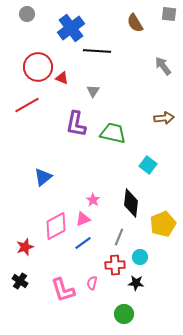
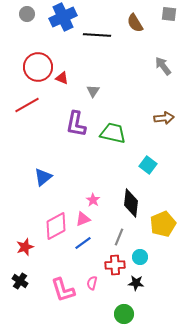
blue cross: moved 8 px left, 11 px up; rotated 12 degrees clockwise
black line: moved 16 px up
